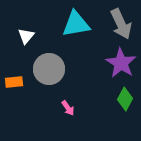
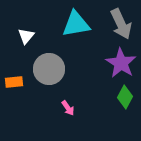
green diamond: moved 2 px up
